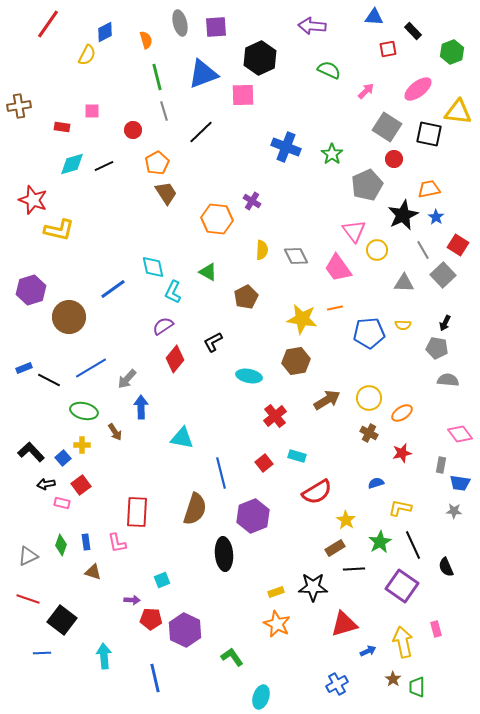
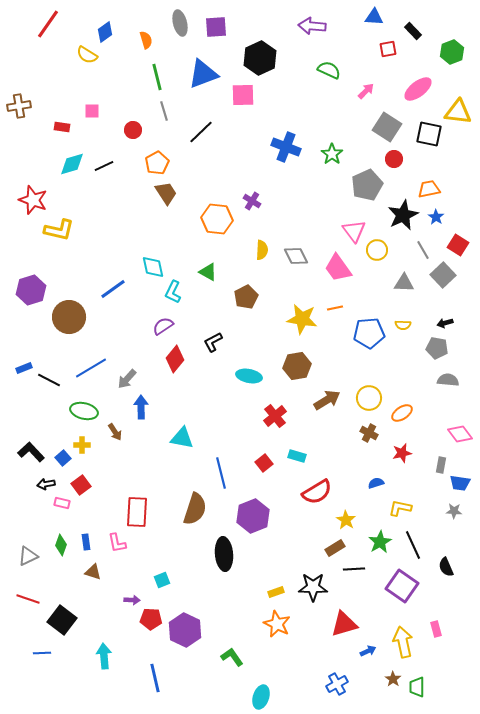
blue diamond at (105, 32): rotated 10 degrees counterclockwise
yellow semicircle at (87, 55): rotated 95 degrees clockwise
black arrow at (445, 323): rotated 49 degrees clockwise
brown hexagon at (296, 361): moved 1 px right, 5 px down
